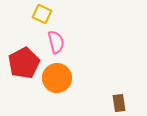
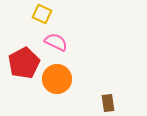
pink semicircle: rotated 50 degrees counterclockwise
orange circle: moved 1 px down
brown rectangle: moved 11 px left
